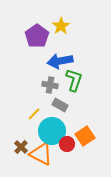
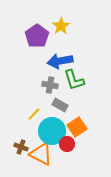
green L-shape: rotated 145 degrees clockwise
orange square: moved 8 px left, 9 px up
brown cross: rotated 24 degrees counterclockwise
